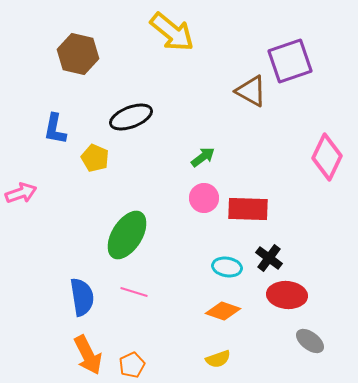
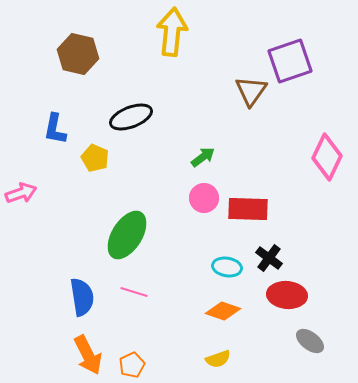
yellow arrow: rotated 123 degrees counterclockwise
brown triangle: rotated 36 degrees clockwise
